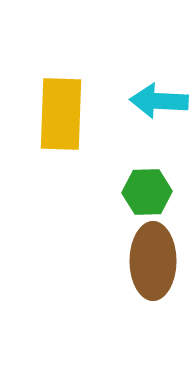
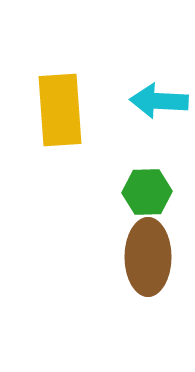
yellow rectangle: moved 1 px left, 4 px up; rotated 6 degrees counterclockwise
brown ellipse: moved 5 px left, 4 px up
